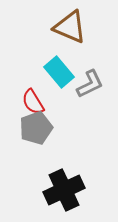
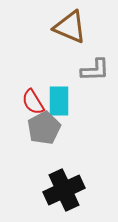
cyan rectangle: moved 29 px down; rotated 40 degrees clockwise
gray L-shape: moved 5 px right, 14 px up; rotated 24 degrees clockwise
gray pentagon: moved 8 px right; rotated 8 degrees counterclockwise
